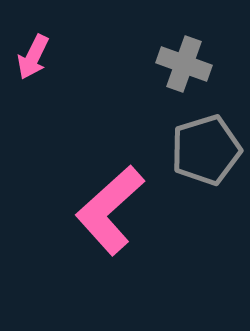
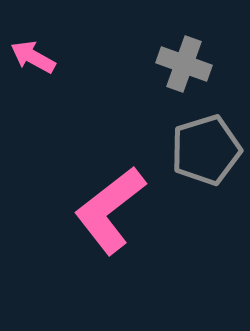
pink arrow: rotated 93 degrees clockwise
pink L-shape: rotated 4 degrees clockwise
